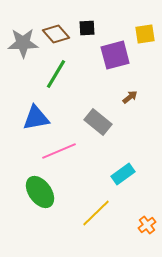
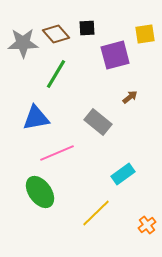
pink line: moved 2 px left, 2 px down
